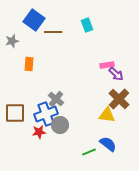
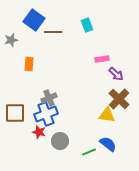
gray star: moved 1 px left, 1 px up
pink rectangle: moved 5 px left, 6 px up
gray cross: moved 7 px left, 1 px up; rotated 28 degrees clockwise
gray circle: moved 16 px down
red star: rotated 24 degrees clockwise
